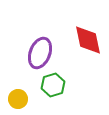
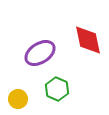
purple ellipse: rotated 36 degrees clockwise
green hexagon: moved 4 px right, 4 px down; rotated 20 degrees counterclockwise
